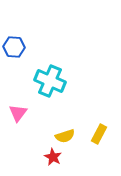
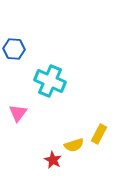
blue hexagon: moved 2 px down
yellow semicircle: moved 9 px right, 9 px down
red star: moved 3 px down
